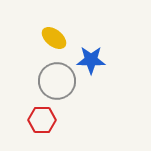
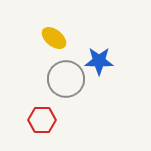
blue star: moved 8 px right, 1 px down
gray circle: moved 9 px right, 2 px up
